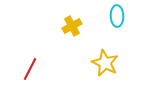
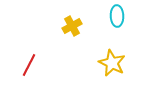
yellow star: moved 7 px right
red line: moved 1 px left, 4 px up
